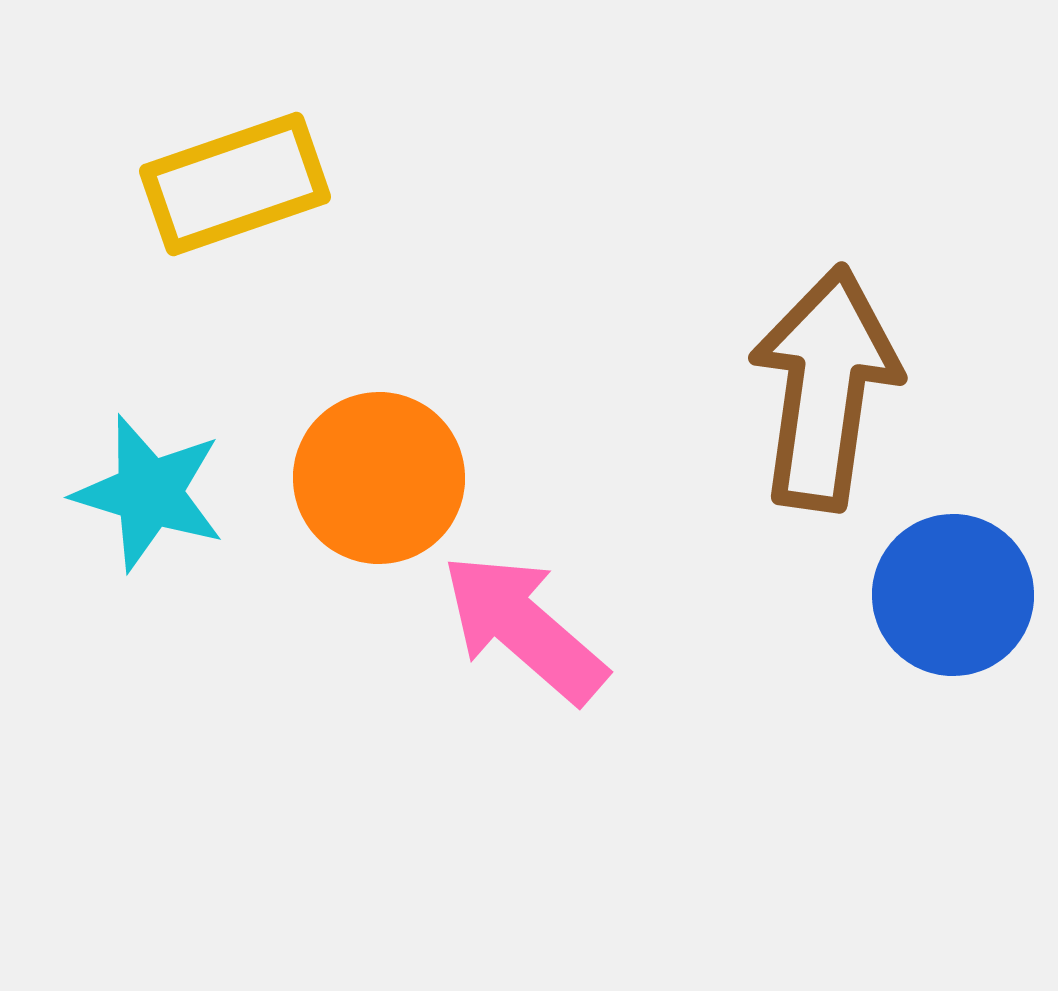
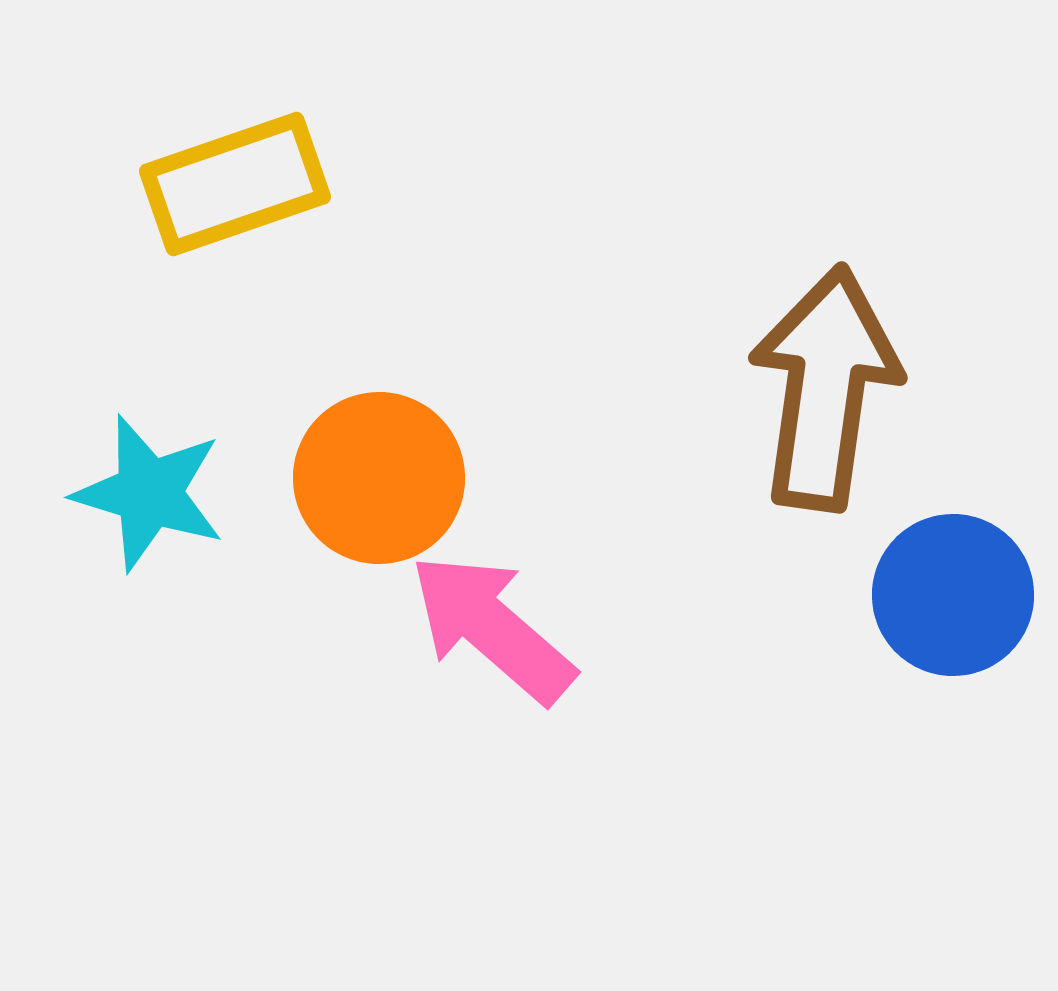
pink arrow: moved 32 px left
